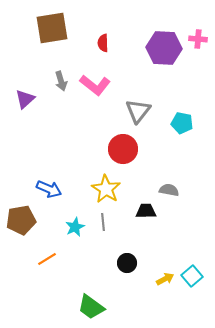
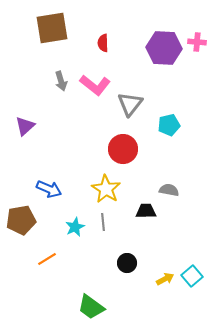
pink cross: moved 1 px left, 3 px down
purple triangle: moved 27 px down
gray triangle: moved 8 px left, 7 px up
cyan pentagon: moved 13 px left, 2 px down; rotated 25 degrees counterclockwise
